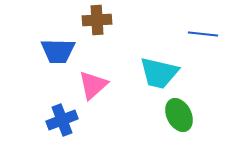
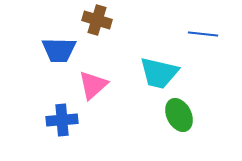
brown cross: rotated 20 degrees clockwise
blue trapezoid: moved 1 px right, 1 px up
blue cross: rotated 16 degrees clockwise
